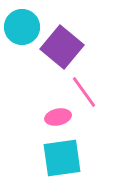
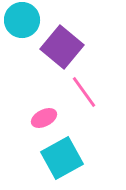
cyan circle: moved 7 px up
pink ellipse: moved 14 px left, 1 px down; rotated 15 degrees counterclockwise
cyan square: rotated 21 degrees counterclockwise
